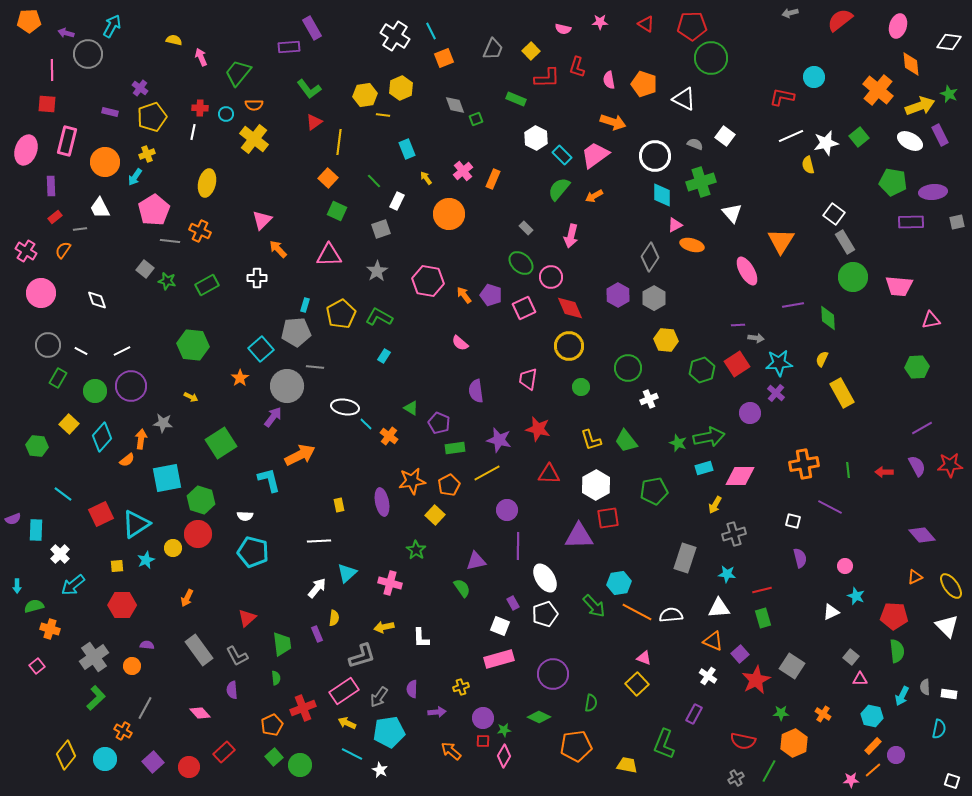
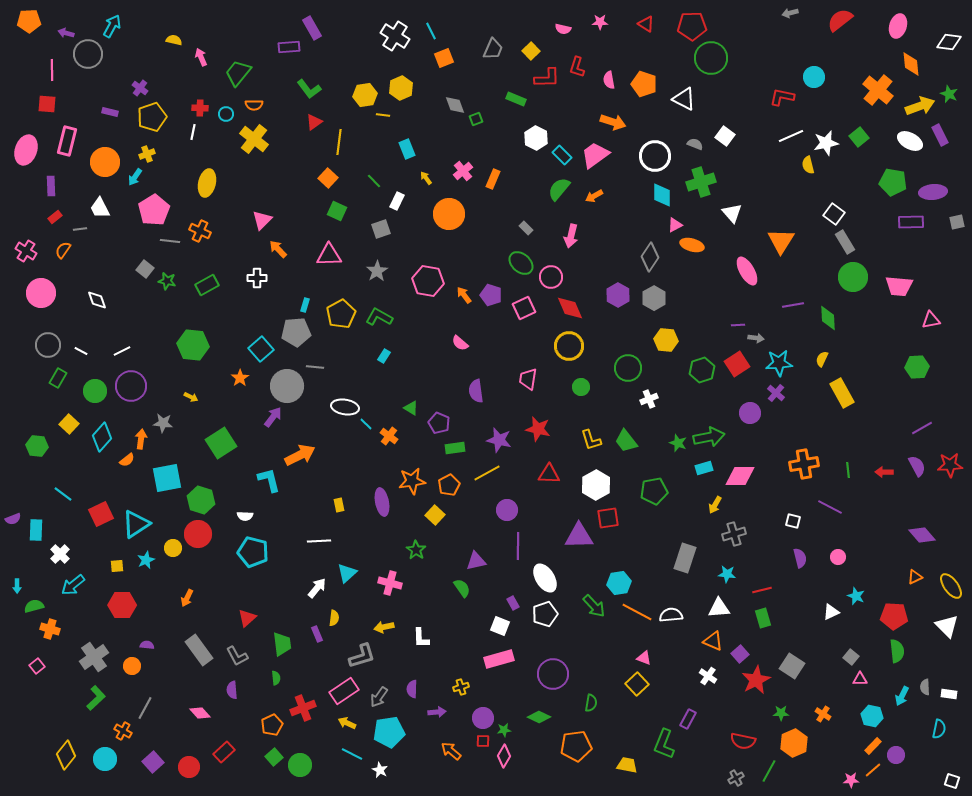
pink circle at (845, 566): moved 7 px left, 9 px up
purple rectangle at (694, 714): moved 6 px left, 5 px down
